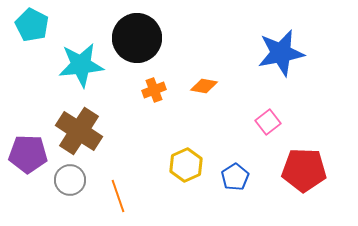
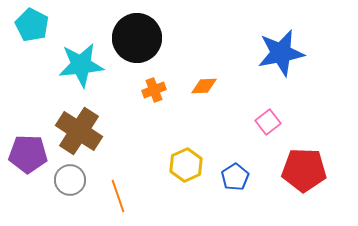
orange diamond: rotated 12 degrees counterclockwise
